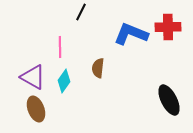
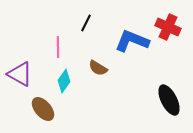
black line: moved 5 px right, 11 px down
red cross: rotated 25 degrees clockwise
blue L-shape: moved 1 px right, 7 px down
pink line: moved 2 px left
brown semicircle: rotated 66 degrees counterclockwise
purple triangle: moved 13 px left, 3 px up
brown ellipse: moved 7 px right; rotated 20 degrees counterclockwise
